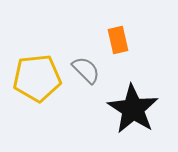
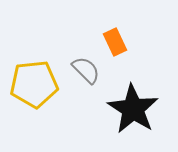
orange rectangle: moved 3 px left, 2 px down; rotated 12 degrees counterclockwise
yellow pentagon: moved 3 px left, 6 px down
